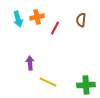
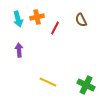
brown semicircle: rotated 32 degrees counterclockwise
purple arrow: moved 11 px left, 13 px up
green cross: rotated 30 degrees clockwise
